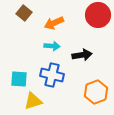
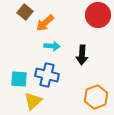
brown square: moved 1 px right, 1 px up
orange arrow: moved 9 px left; rotated 18 degrees counterclockwise
black arrow: rotated 102 degrees clockwise
blue cross: moved 5 px left
orange hexagon: moved 5 px down
yellow triangle: rotated 24 degrees counterclockwise
